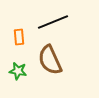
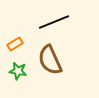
black line: moved 1 px right
orange rectangle: moved 4 px left, 7 px down; rotated 63 degrees clockwise
